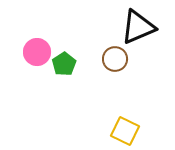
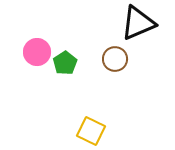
black triangle: moved 4 px up
green pentagon: moved 1 px right, 1 px up
yellow square: moved 34 px left
